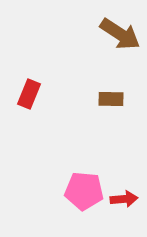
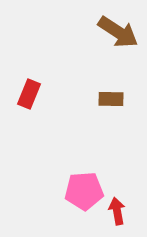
brown arrow: moved 2 px left, 2 px up
pink pentagon: rotated 9 degrees counterclockwise
red arrow: moved 7 px left, 12 px down; rotated 96 degrees counterclockwise
